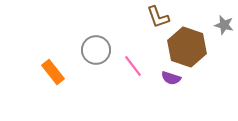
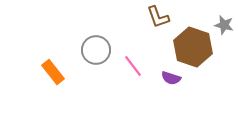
brown hexagon: moved 6 px right
